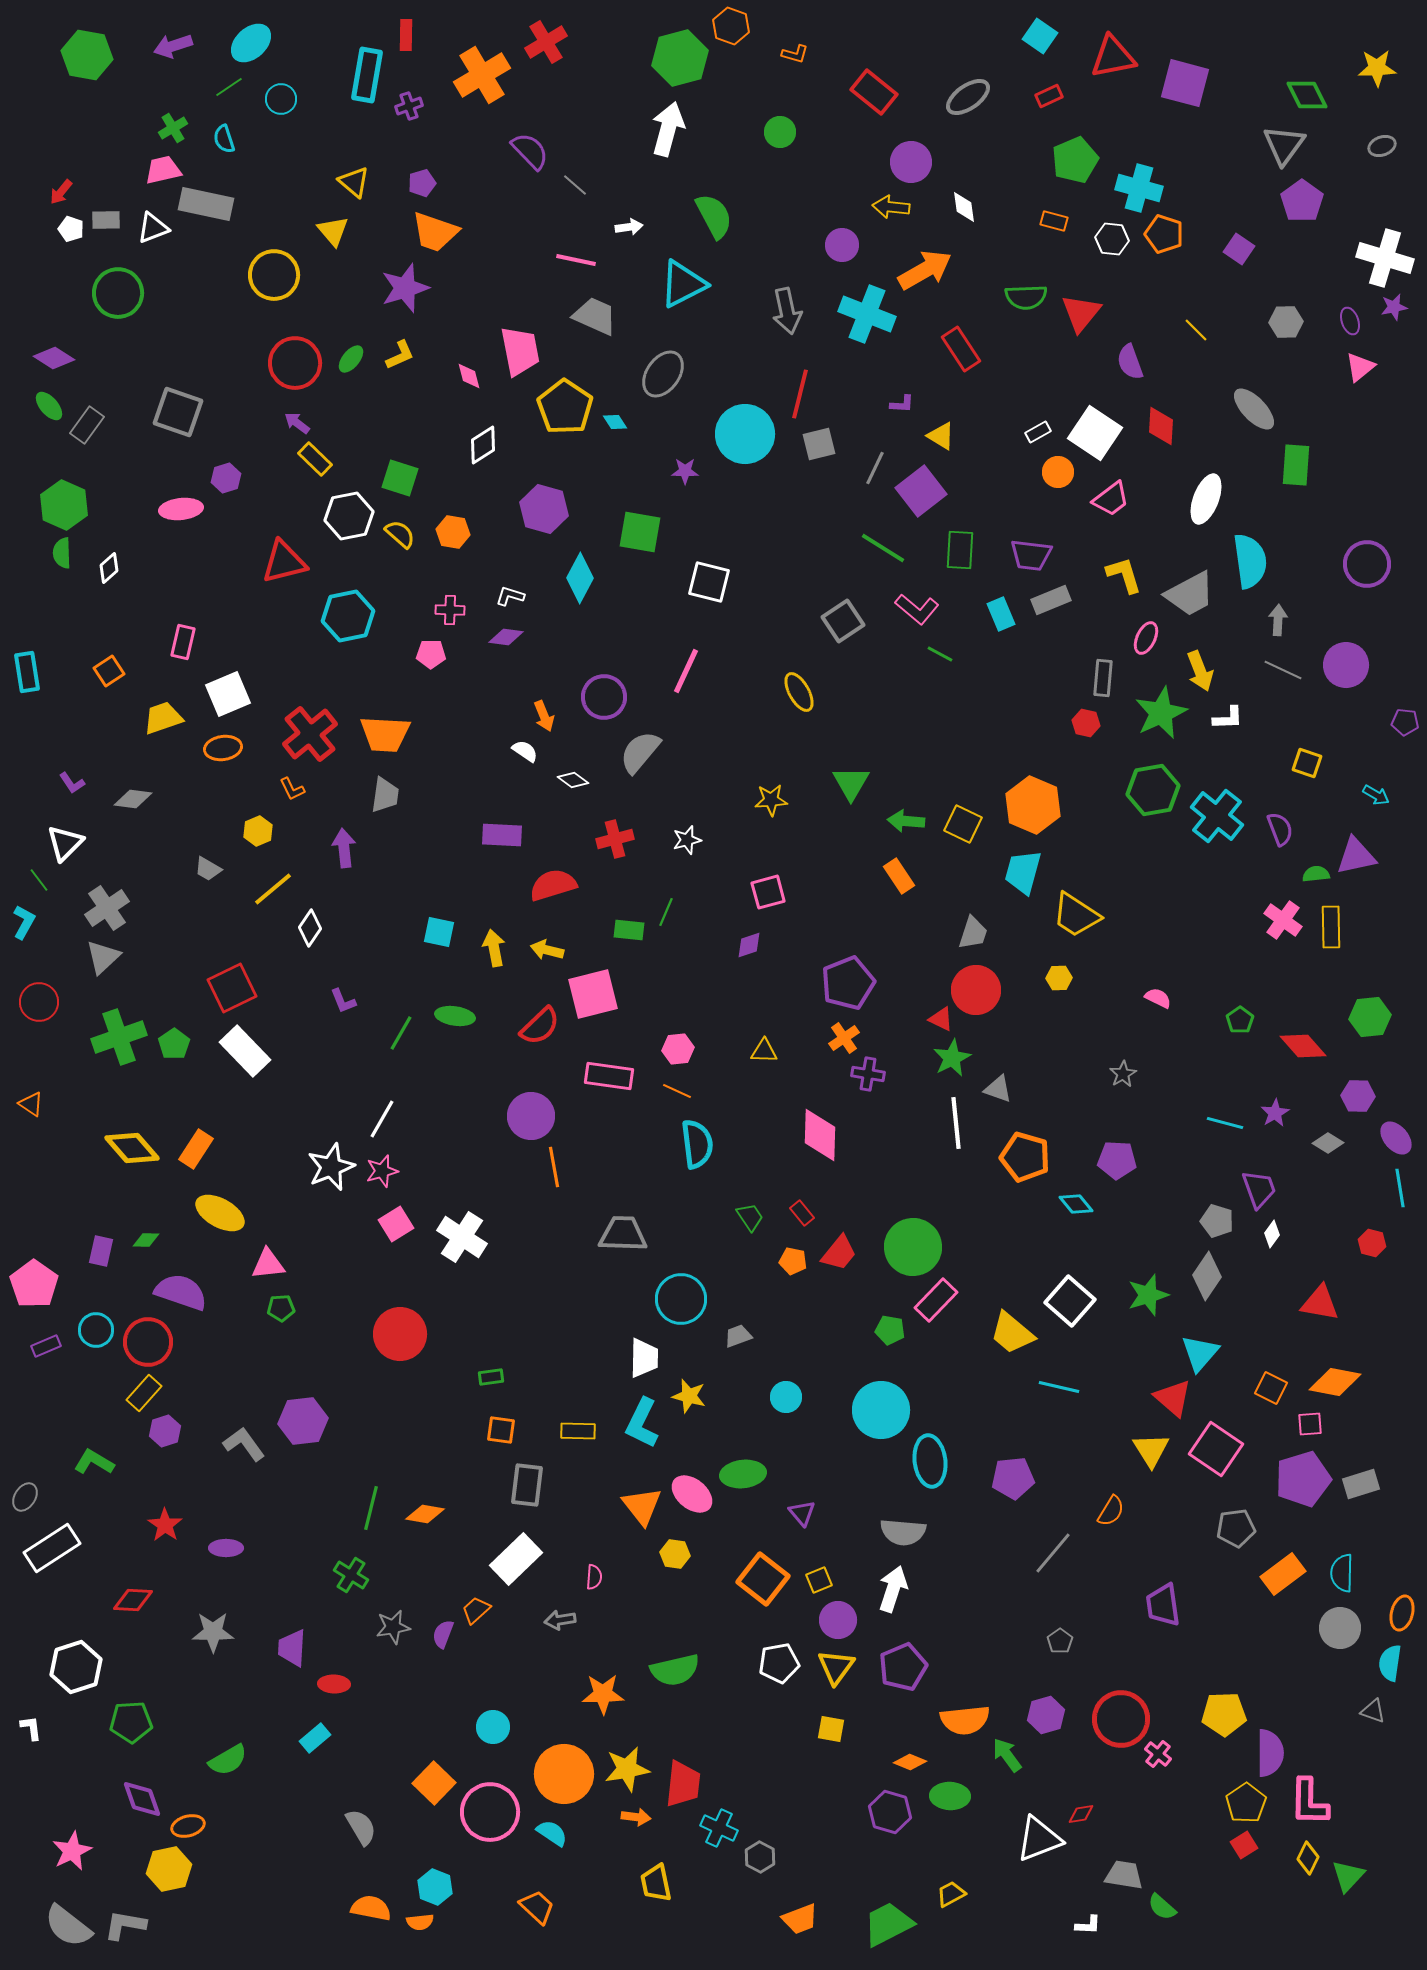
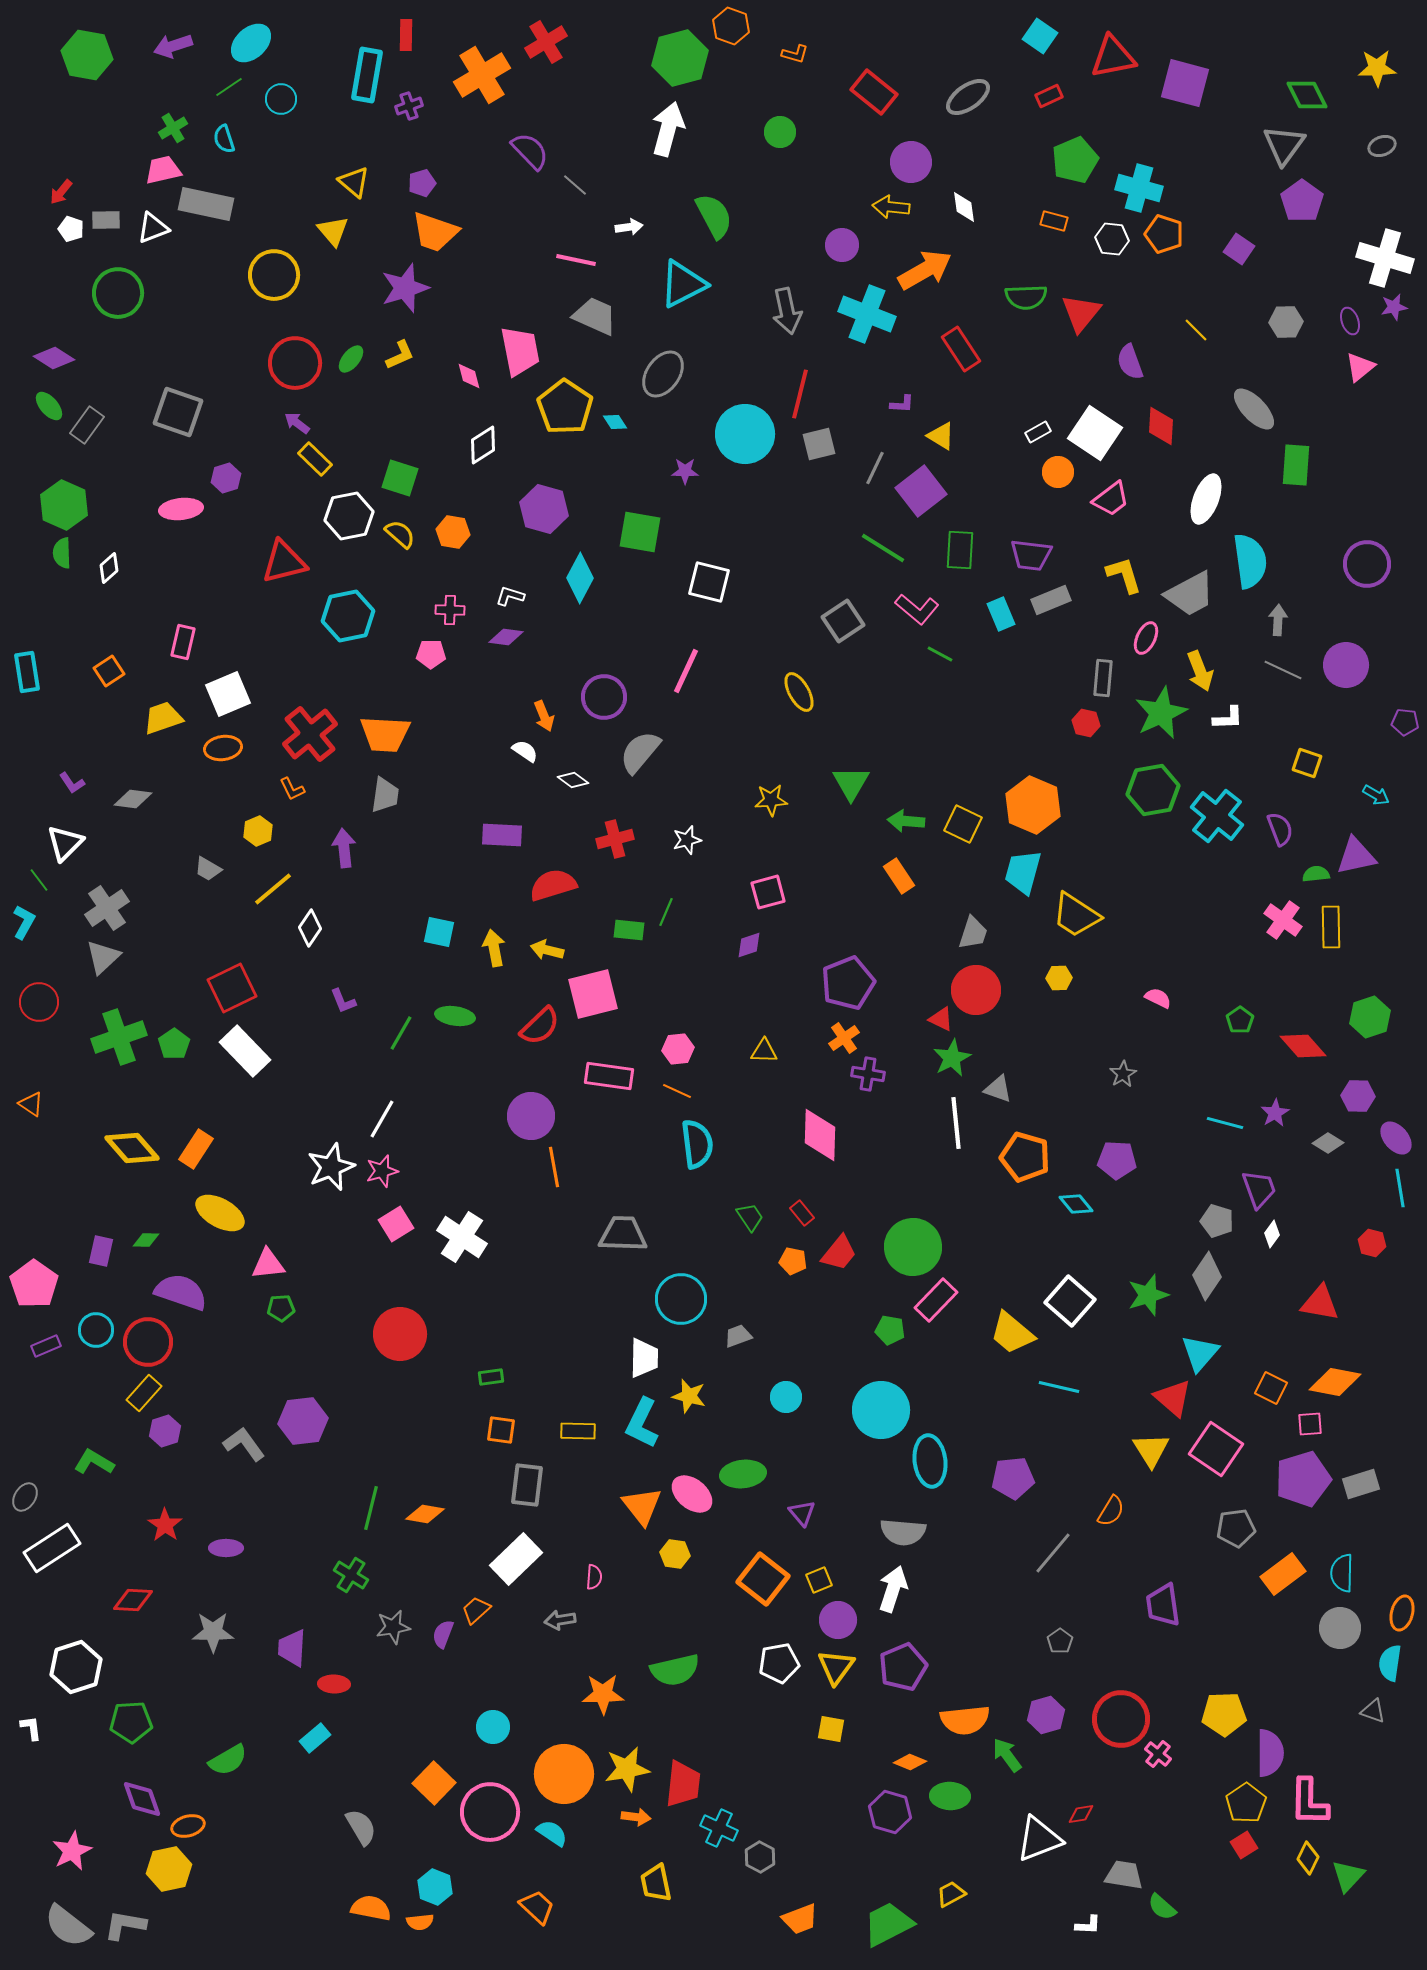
green hexagon at (1370, 1017): rotated 12 degrees counterclockwise
